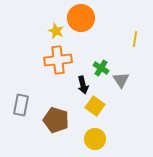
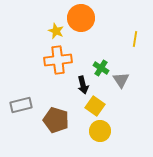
gray rectangle: rotated 65 degrees clockwise
yellow circle: moved 5 px right, 8 px up
